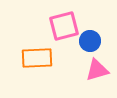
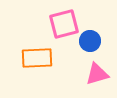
pink square: moved 2 px up
pink triangle: moved 4 px down
